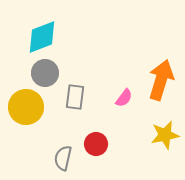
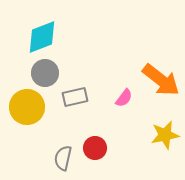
orange arrow: rotated 111 degrees clockwise
gray rectangle: rotated 70 degrees clockwise
yellow circle: moved 1 px right
red circle: moved 1 px left, 4 px down
